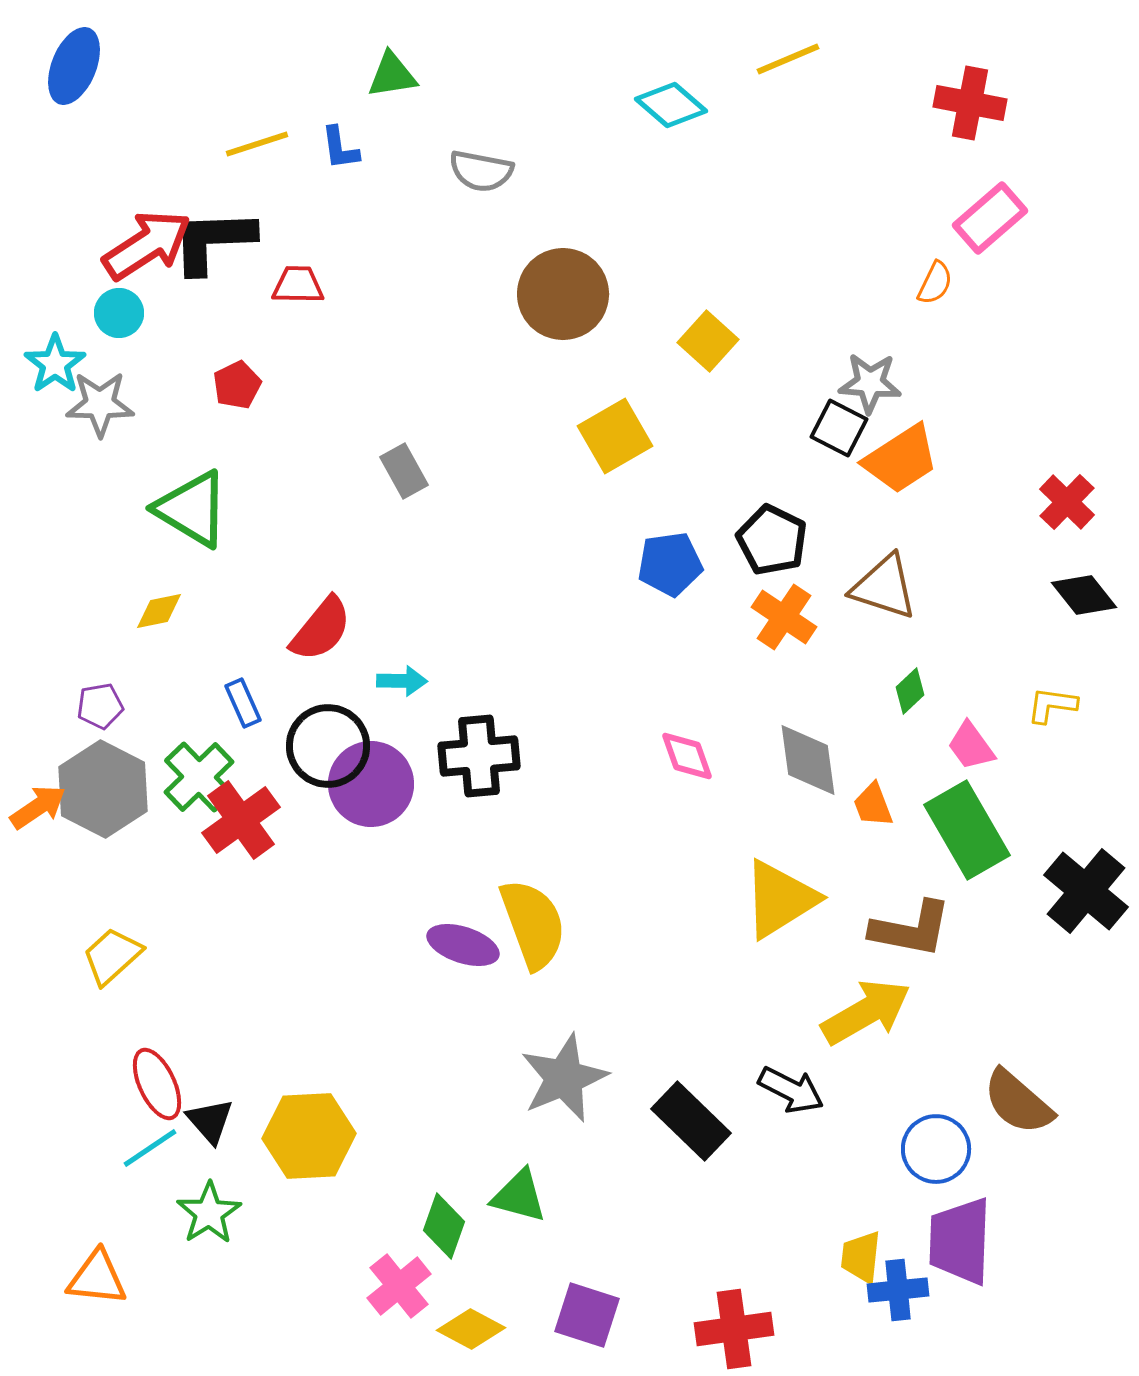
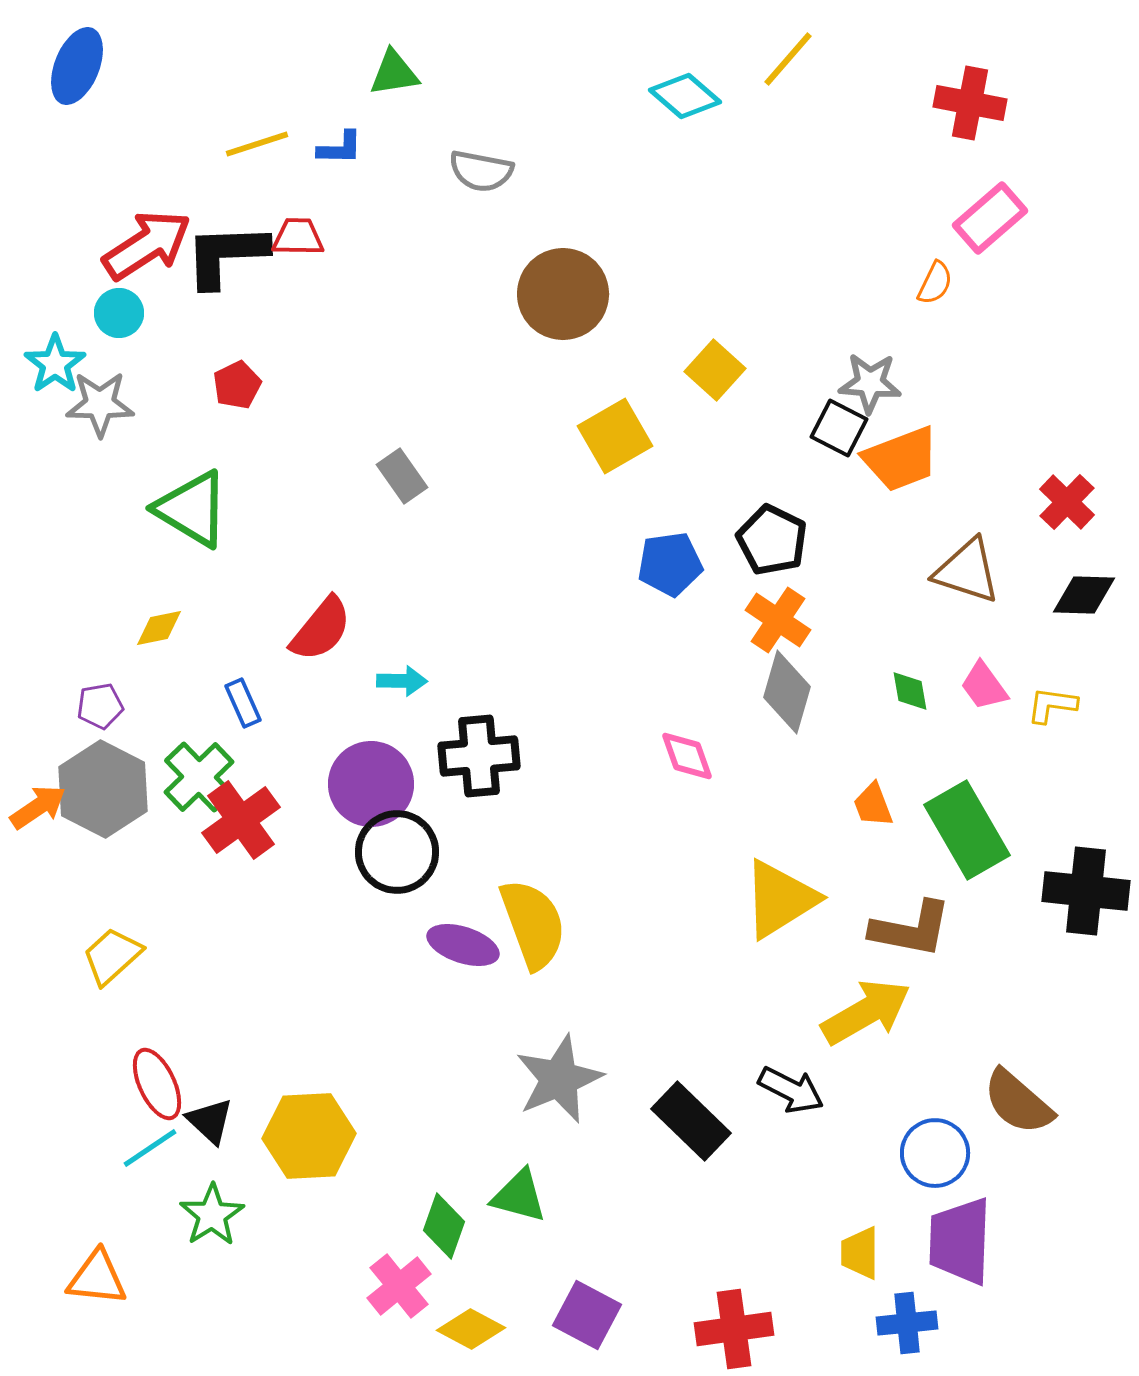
yellow line at (788, 59): rotated 26 degrees counterclockwise
blue ellipse at (74, 66): moved 3 px right
green triangle at (392, 75): moved 2 px right, 2 px up
cyan diamond at (671, 105): moved 14 px right, 9 px up
blue L-shape at (340, 148): rotated 81 degrees counterclockwise
black L-shape at (213, 241): moved 13 px right, 14 px down
red trapezoid at (298, 285): moved 48 px up
yellow square at (708, 341): moved 7 px right, 29 px down
orange trapezoid at (901, 459): rotated 12 degrees clockwise
gray rectangle at (404, 471): moved 2 px left, 5 px down; rotated 6 degrees counterclockwise
brown triangle at (884, 587): moved 83 px right, 16 px up
black diamond at (1084, 595): rotated 50 degrees counterclockwise
yellow diamond at (159, 611): moved 17 px down
orange cross at (784, 617): moved 6 px left, 3 px down
green diamond at (910, 691): rotated 57 degrees counterclockwise
black circle at (328, 746): moved 69 px right, 106 px down
pink trapezoid at (971, 746): moved 13 px right, 60 px up
gray diamond at (808, 760): moved 21 px left, 68 px up; rotated 24 degrees clockwise
black cross at (1086, 891): rotated 34 degrees counterclockwise
gray star at (564, 1078): moved 5 px left, 1 px down
black triangle at (210, 1121): rotated 6 degrees counterclockwise
blue circle at (936, 1149): moved 1 px left, 4 px down
green star at (209, 1213): moved 3 px right, 2 px down
yellow trapezoid at (861, 1257): moved 1 px left, 4 px up; rotated 6 degrees counterclockwise
blue cross at (898, 1290): moved 9 px right, 33 px down
purple square at (587, 1315): rotated 10 degrees clockwise
